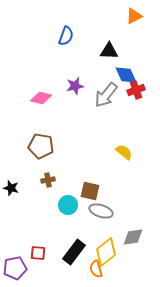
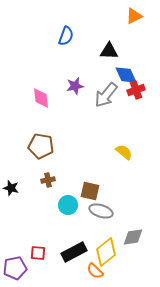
pink diamond: rotated 70 degrees clockwise
black rectangle: rotated 25 degrees clockwise
orange semicircle: moved 1 px left, 2 px down; rotated 30 degrees counterclockwise
